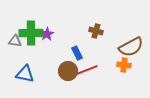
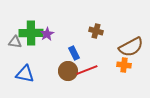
gray triangle: moved 1 px down
blue rectangle: moved 3 px left
